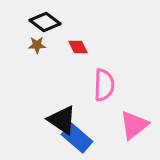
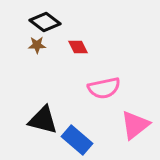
pink semicircle: moved 3 px down; rotated 76 degrees clockwise
black triangle: moved 19 px left; rotated 20 degrees counterclockwise
pink triangle: moved 1 px right
blue rectangle: moved 2 px down
